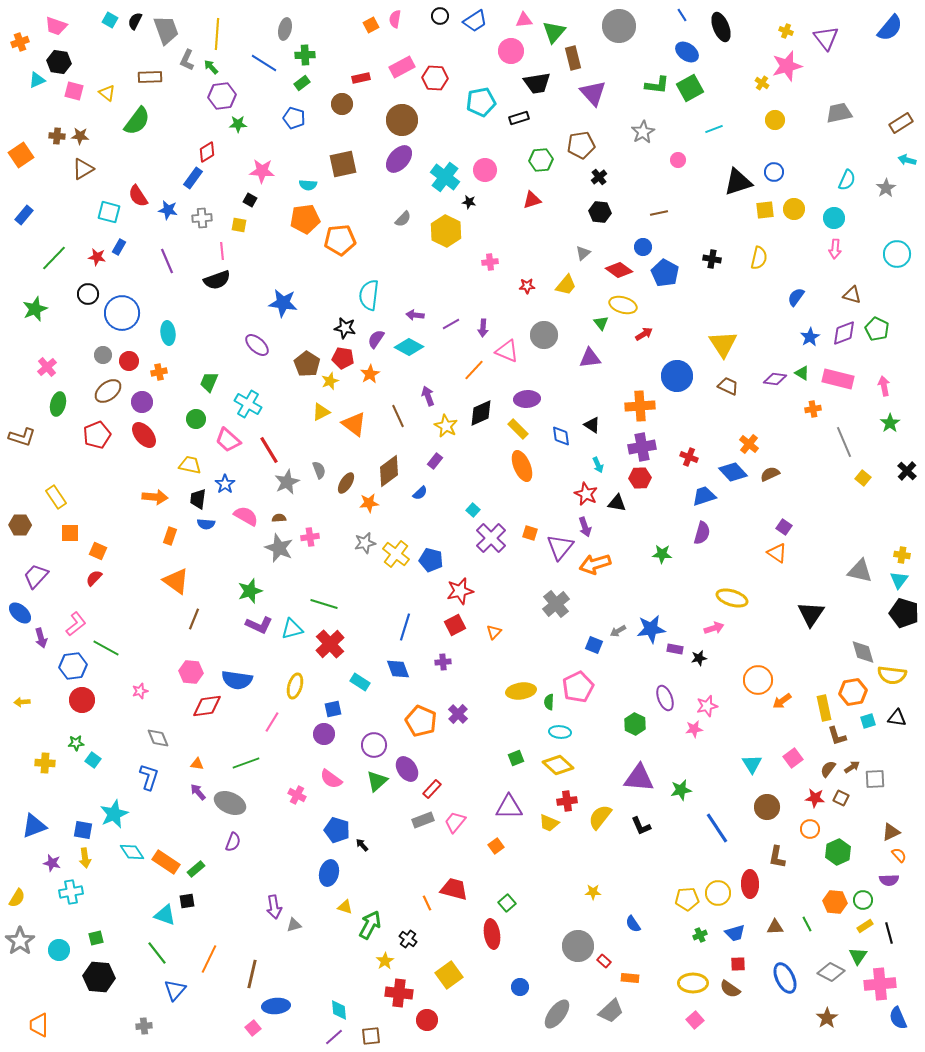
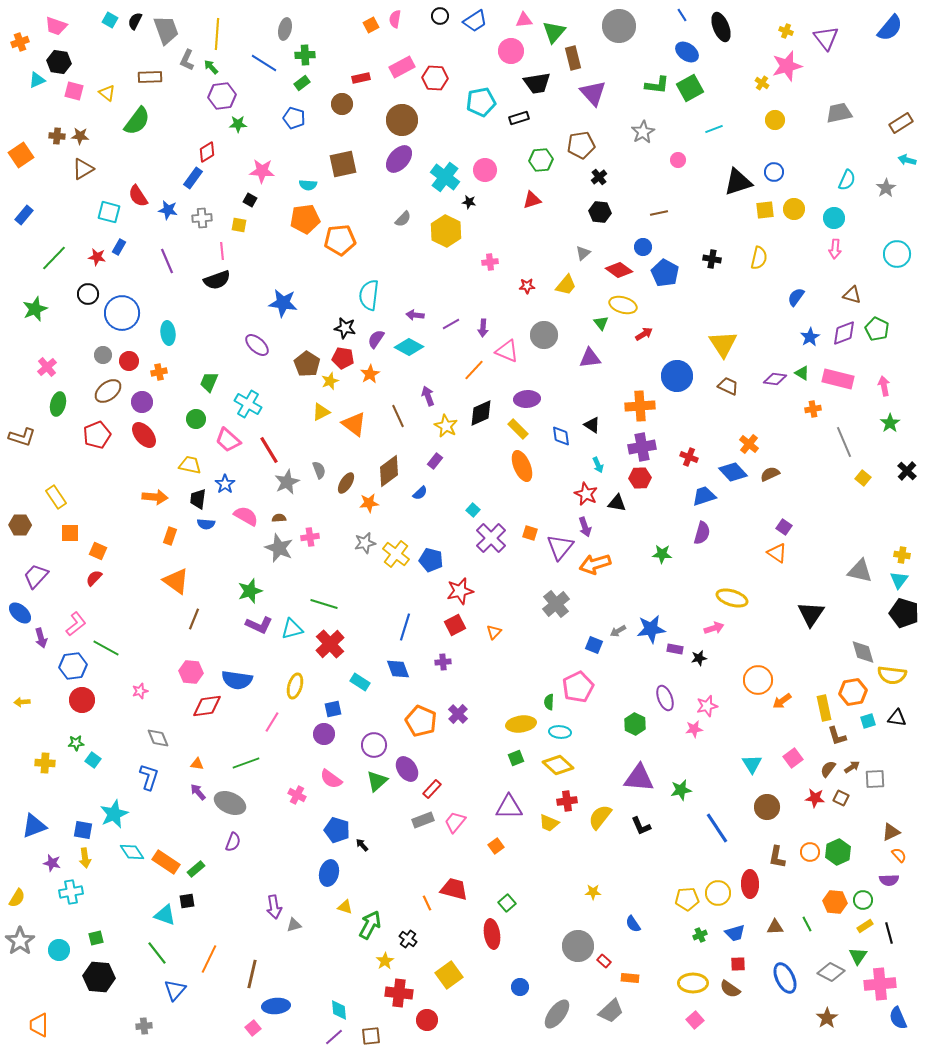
yellow ellipse at (521, 691): moved 33 px down
orange circle at (810, 829): moved 23 px down
